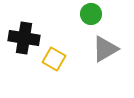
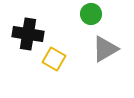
black cross: moved 4 px right, 4 px up
